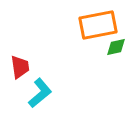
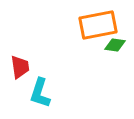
green diamond: moved 1 px left, 2 px up; rotated 20 degrees clockwise
cyan L-shape: rotated 148 degrees clockwise
